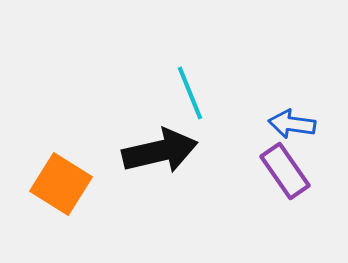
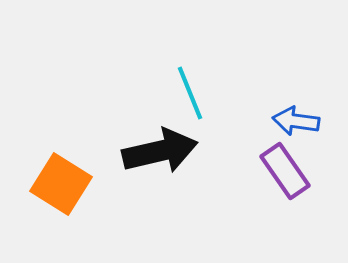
blue arrow: moved 4 px right, 3 px up
